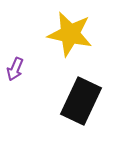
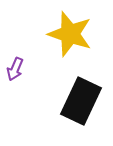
yellow star: rotated 6 degrees clockwise
